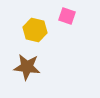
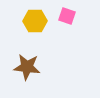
yellow hexagon: moved 9 px up; rotated 15 degrees counterclockwise
